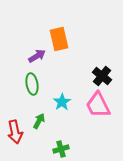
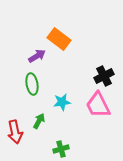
orange rectangle: rotated 40 degrees counterclockwise
black cross: moved 2 px right; rotated 24 degrees clockwise
cyan star: rotated 24 degrees clockwise
